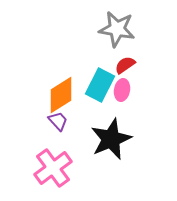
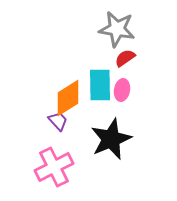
red semicircle: moved 7 px up
cyan rectangle: rotated 28 degrees counterclockwise
orange diamond: moved 7 px right, 3 px down
pink cross: moved 1 px right, 1 px up; rotated 9 degrees clockwise
